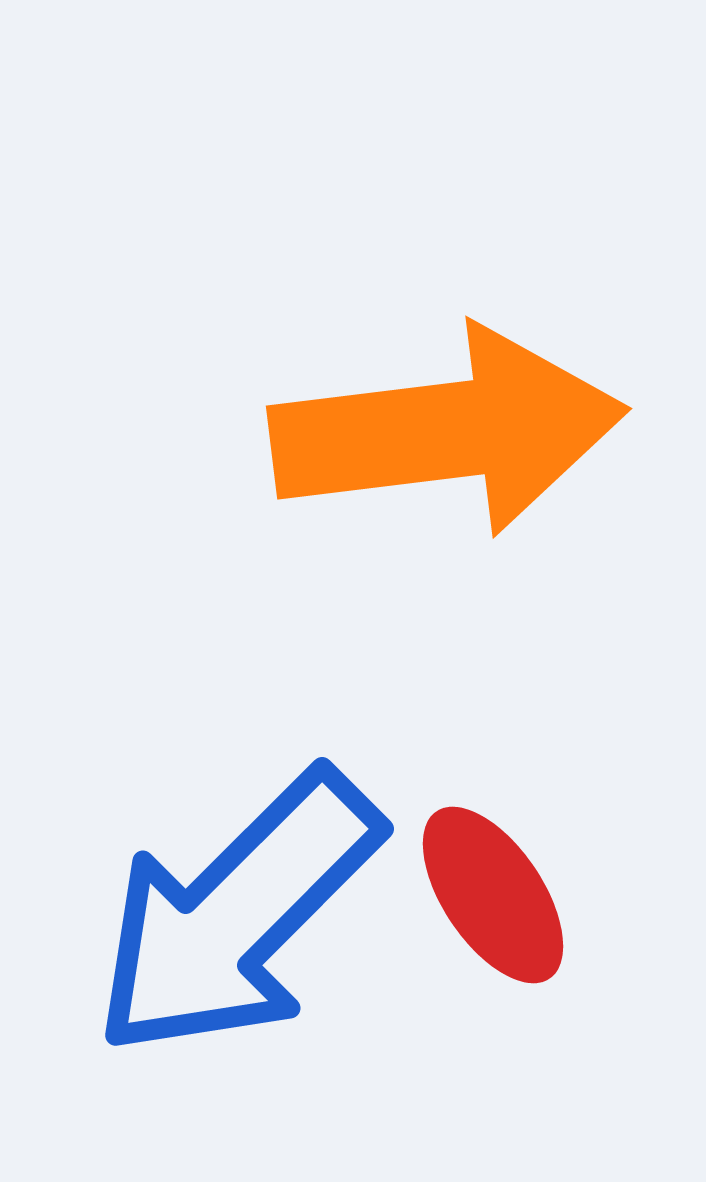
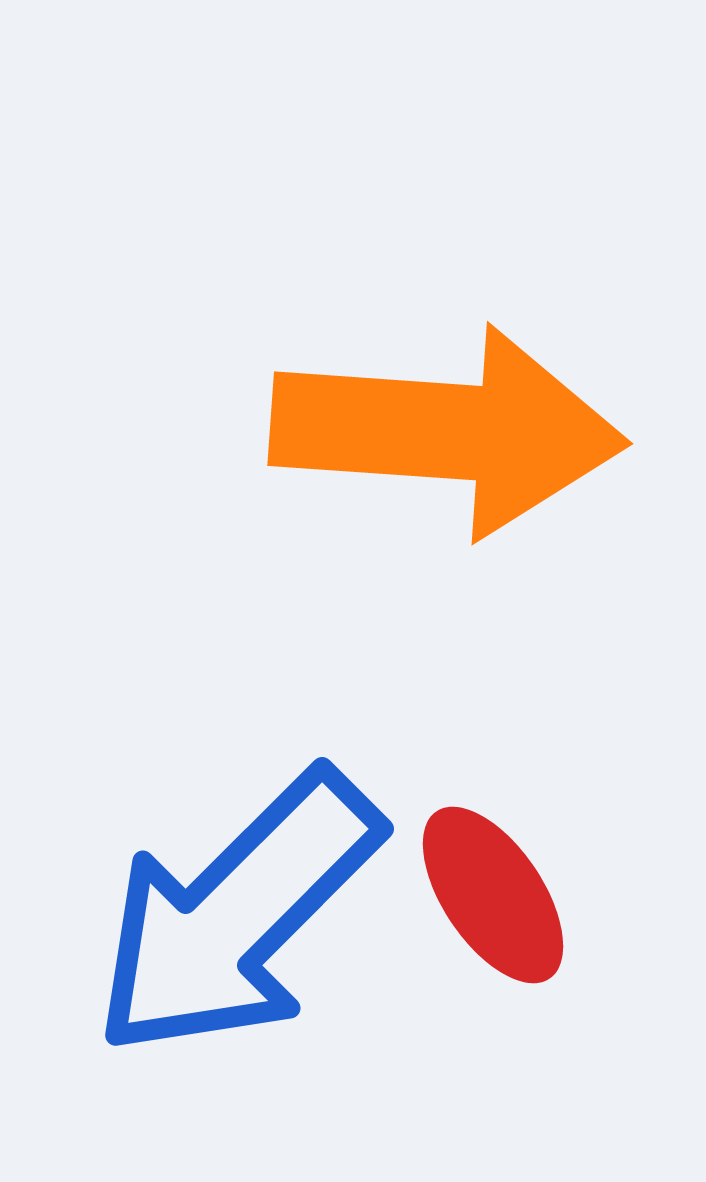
orange arrow: rotated 11 degrees clockwise
